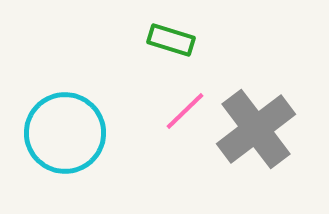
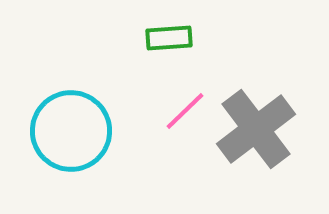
green rectangle: moved 2 px left, 2 px up; rotated 21 degrees counterclockwise
cyan circle: moved 6 px right, 2 px up
